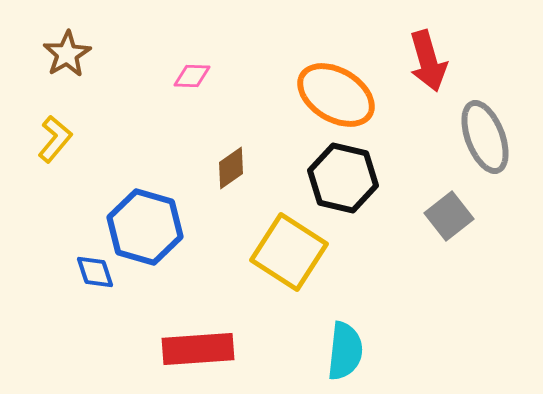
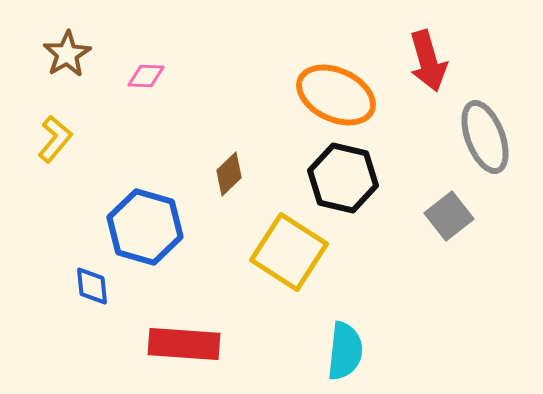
pink diamond: moved 46 px left
orange ellipse: rotated 6 degrees counterclockwise
brown diamond: moved 2 px left, 6 px down; rotated 9 degrees counterclockwise
blue diamond: moved 3 px left, 14 px down; rotated 12 degrees clockwise
red rectangle: moved 14 px left, 5 px up; rotated 8 degrees clockwise
